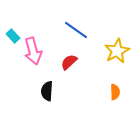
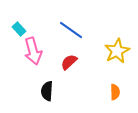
blue line: moved 5 px left
cyan rectangle: moved 6 px right, 7 px up
